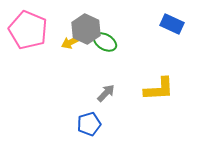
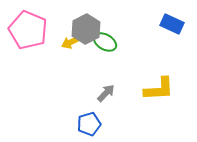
gray hexagon: rotated 8 degrees clockwise
